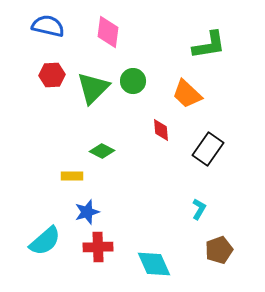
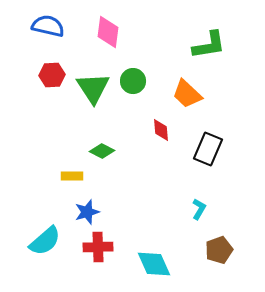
green triangle: rotated 18 degrees counterclockwise
black rectangle: rotated 12 degrees counterclockwise
